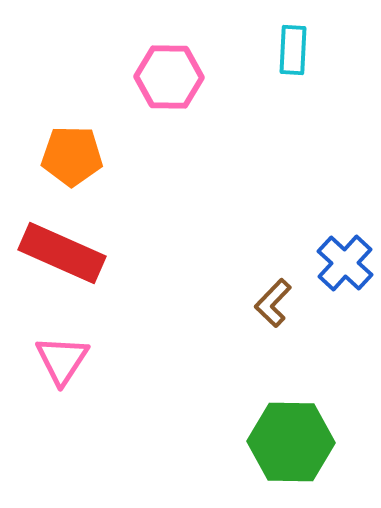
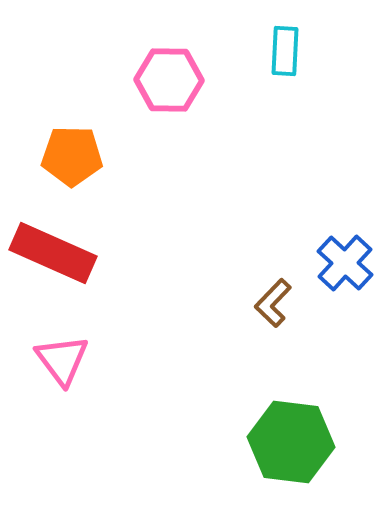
cyan rectangle: moved 8 px left, 1 px down
pink hexagon: moved 3 px down
red rectangle: moved 9 px left
pink triangle: rotated 10 degrees counterclockwise
green hexagon: rotated 6 degrees clockwise
